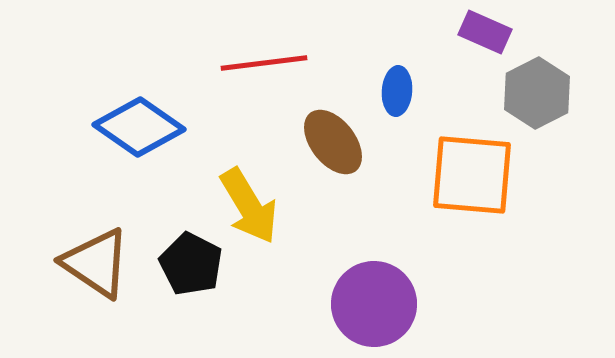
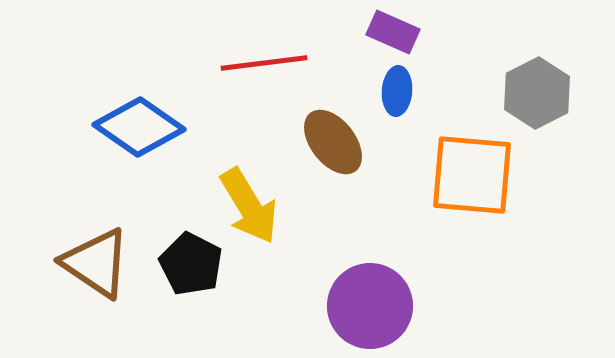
purple rectangle: moved 92 px left
purple circle: moved 4 px left, 2 px down
